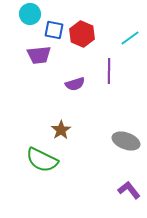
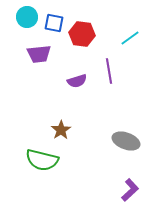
cyan circle: moved 3 px left, 3 px down
blue square: moved 7 px up
red hexagon: rotated 15 degrees counterclockwise
purple trapezoid: moved 1 px up
purple line: rotated 10 degrees counterclockwise
purple semicircle: moved 2 px right, 3 px up
green semicircle: rotated 12 degrees counterclockwise
purple L-shape: moved 1 px right; rotated 85 degrees clockwise
